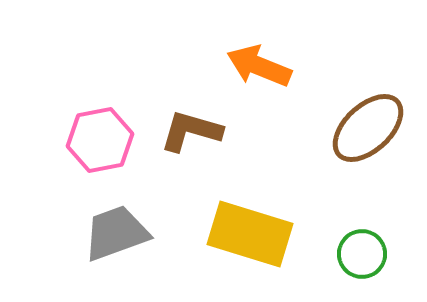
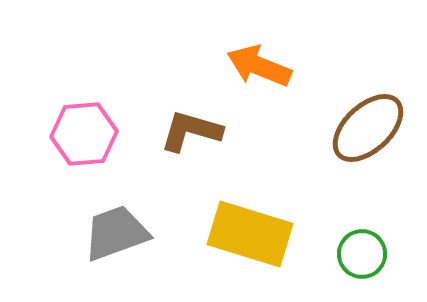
pink hexagon: moved 16 px left, 6 px up; rotated 6 degrees clockwise
